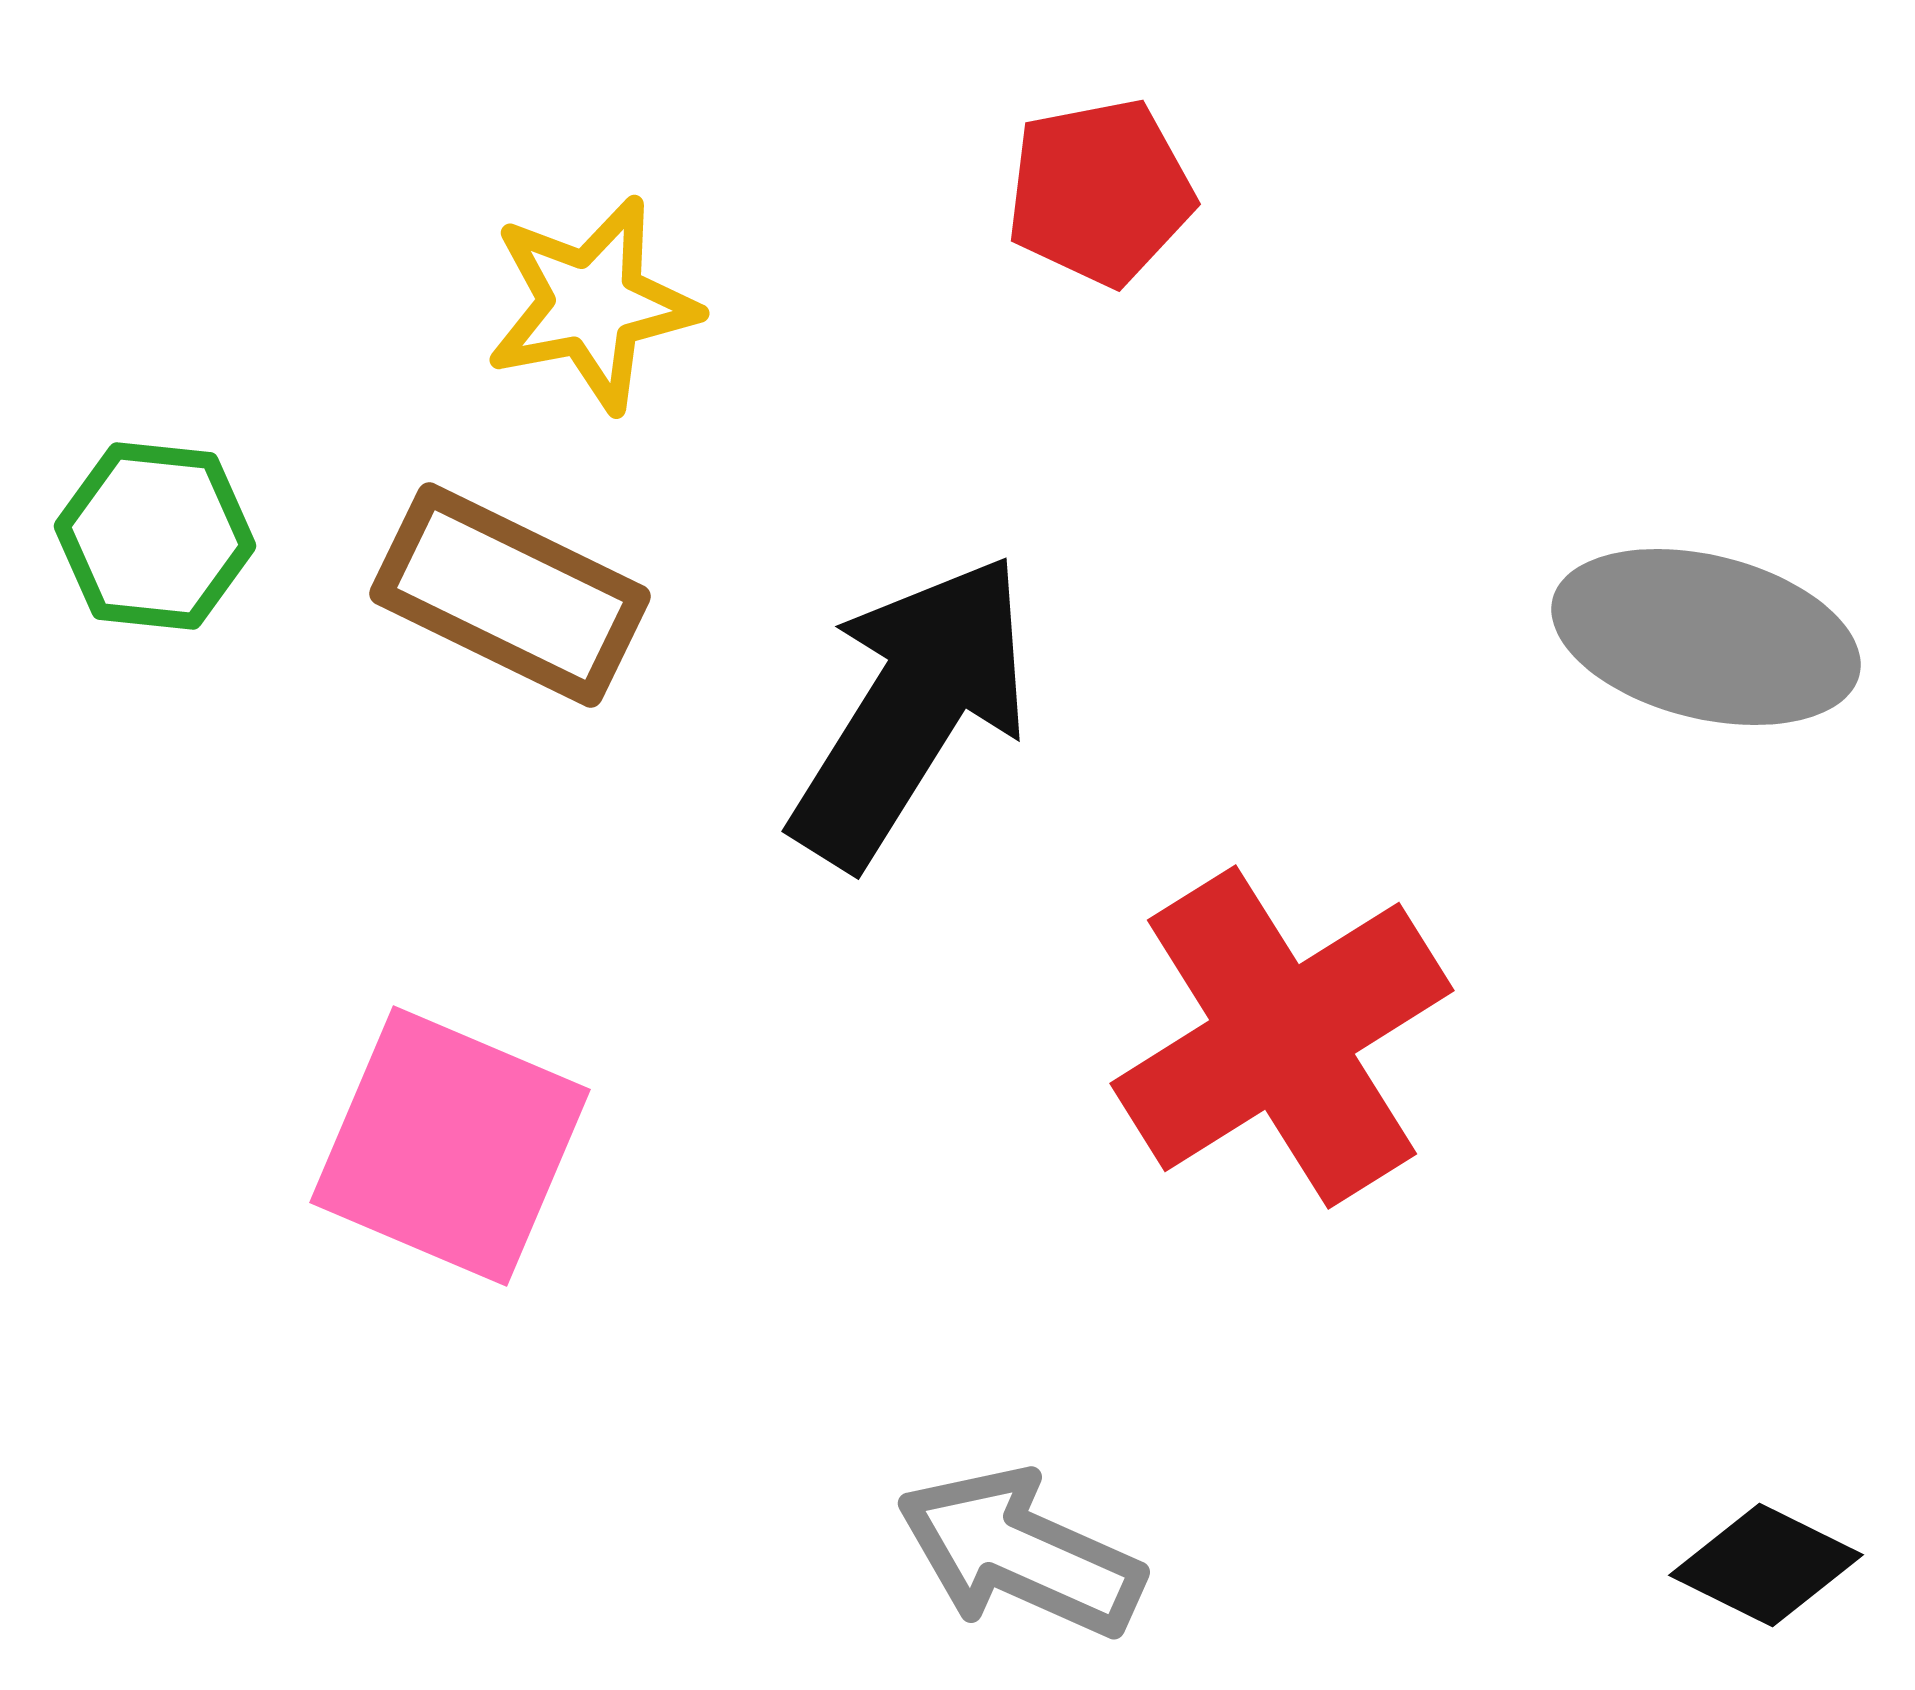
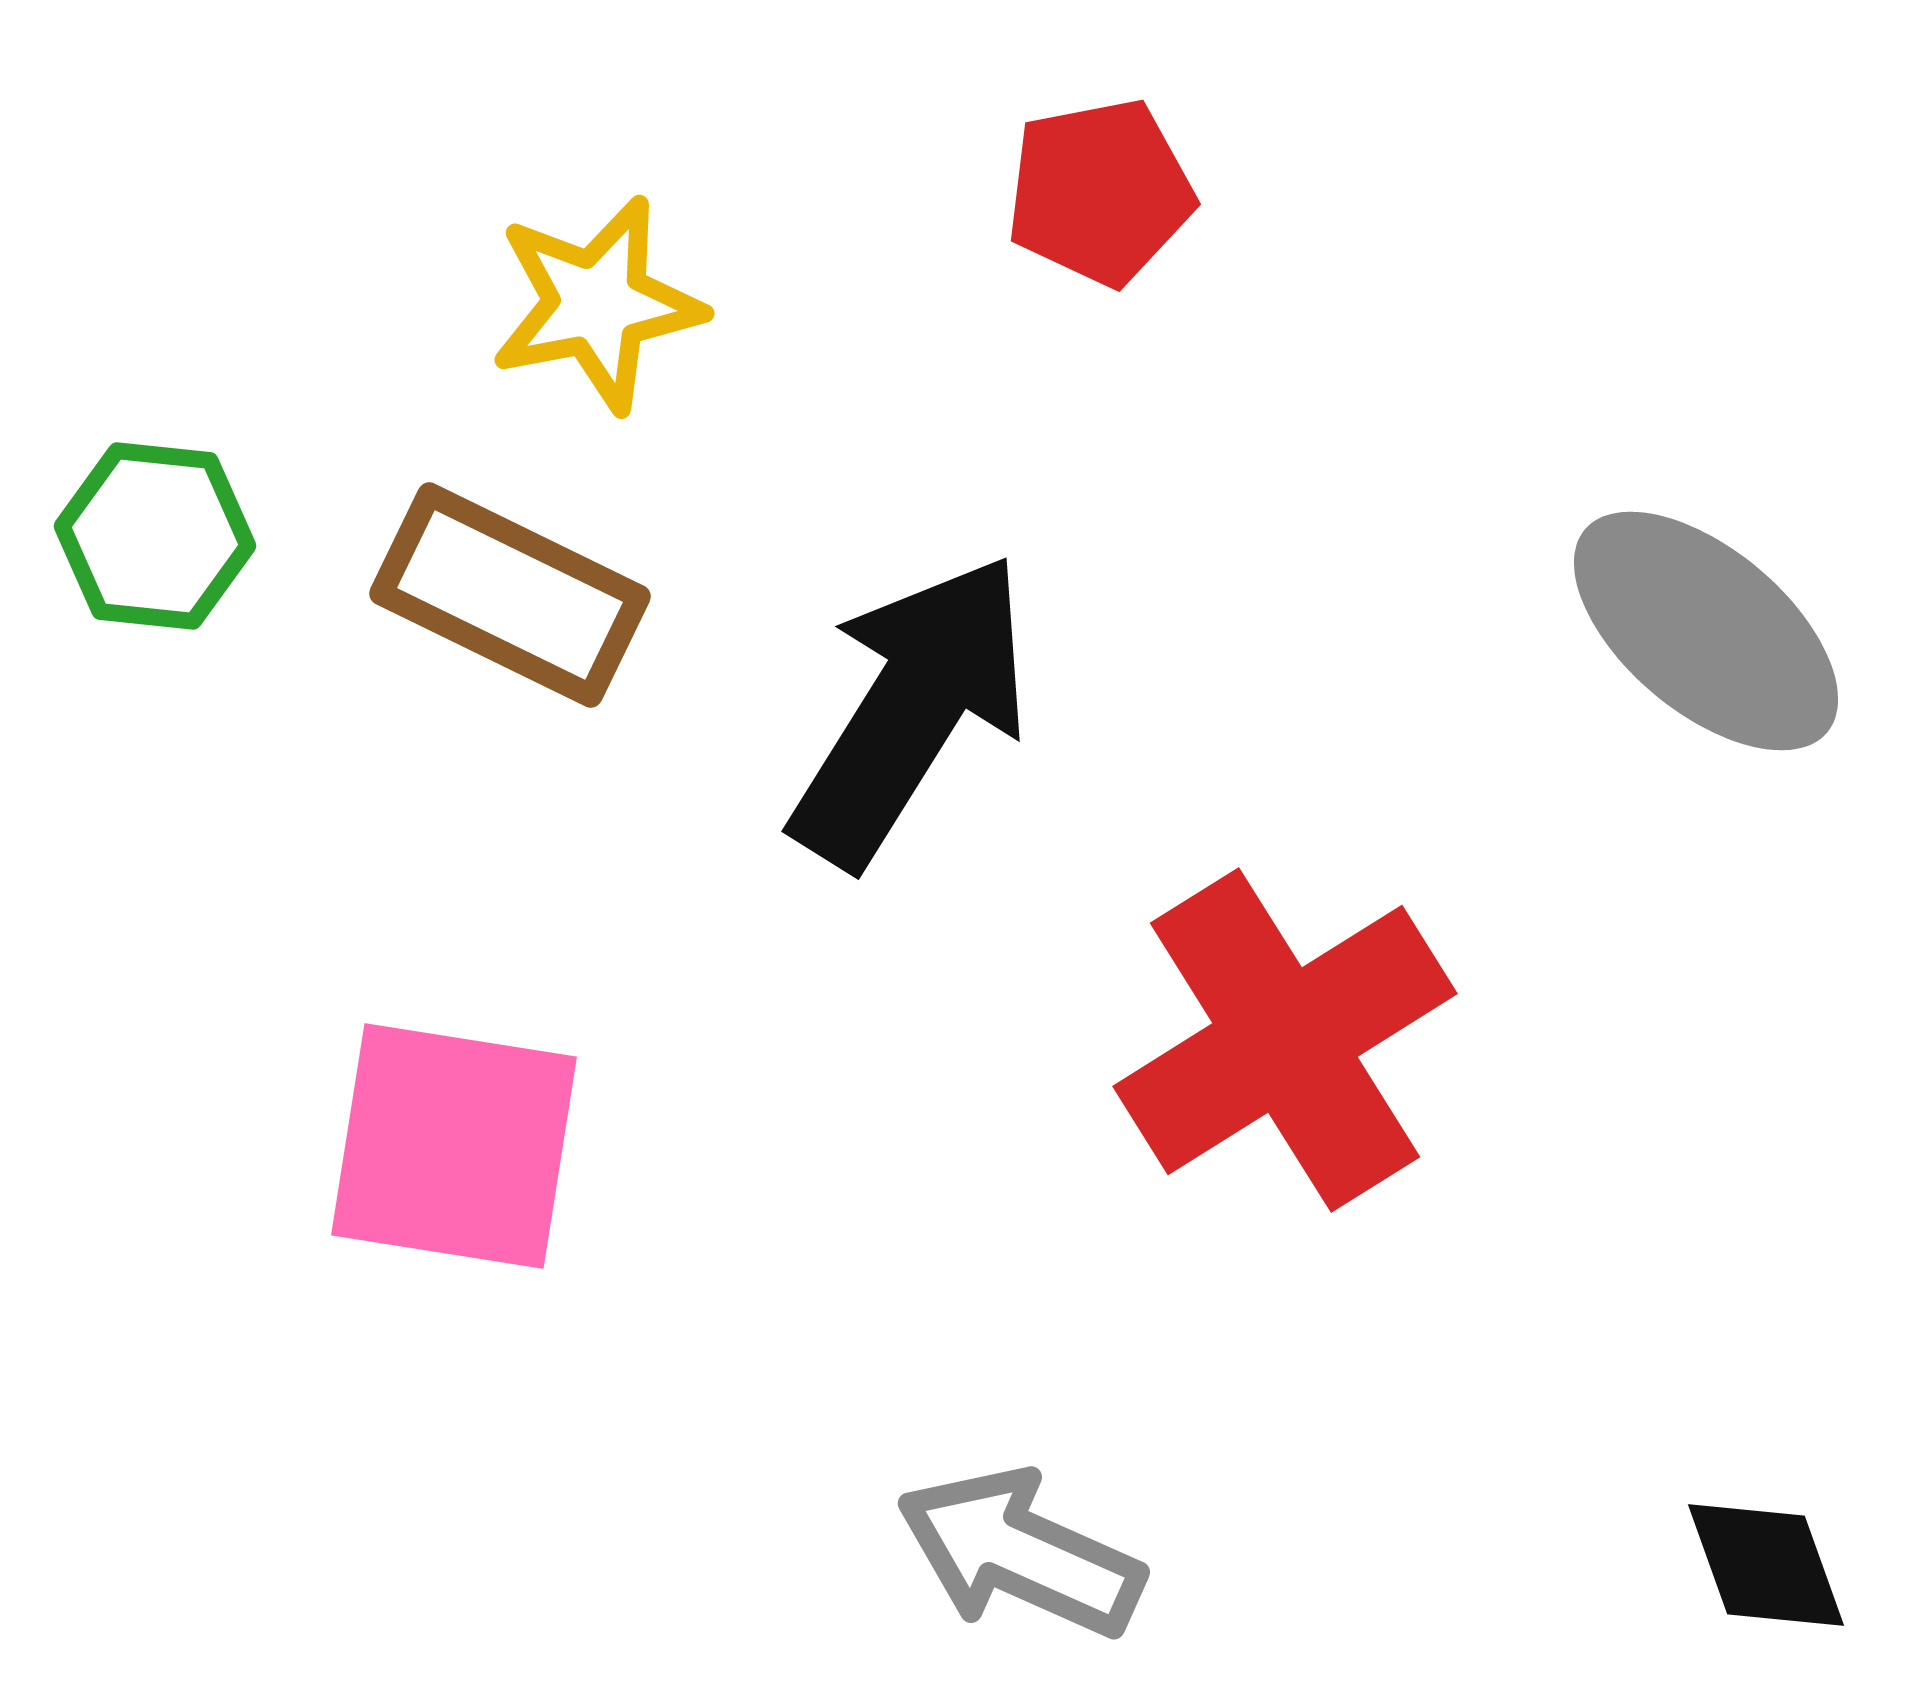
yellow star: moved 5 px right
gray ellipse: moved 6 px up; rotated 26 degrees clockwise
red cross: moved 3 px right, 3 px down
pink square: moved 4 px right; rotated 14 degrees counterclockwise
black diamond: rotated 44 degrees clockwise
